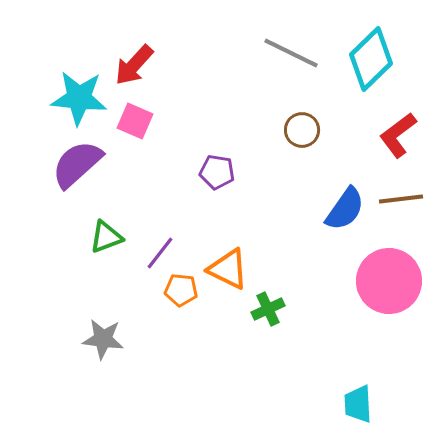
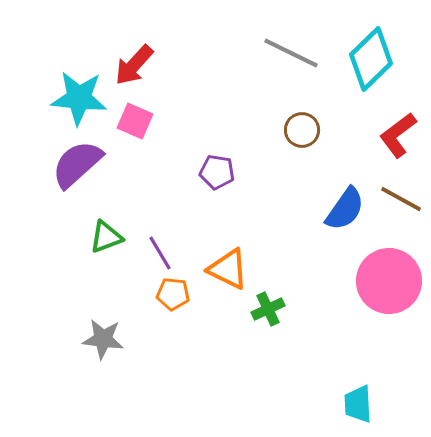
brown line: rotated 36 degrees clockwise
purple line: rotated 69 degrees counterclockwise
orange pentagon: moved 8 px left, 4 px down
